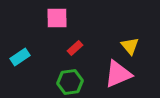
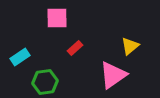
yellow triangle: rotated 30 degrees clockwise
pink triangle: moved 5 px left, 1 px down; rotated 12 degrees counterclockwise
green hexagon: moved 25 px left
